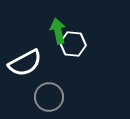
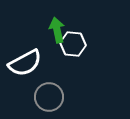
green arrow: moved 1 px left, 1 px up
